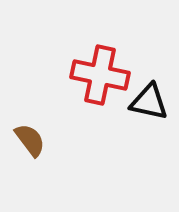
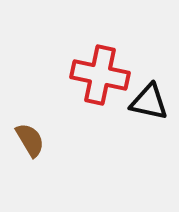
brown semicircle: rotated 6 degrees clockwise
